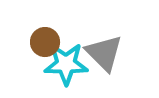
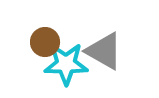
gray triangle: moved 2 px up; rotated 15 degrees counterclockwise
